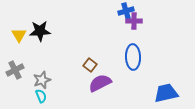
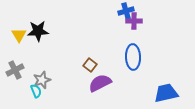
black star: moved 2 px left
cyan semicircle: moved 5 px left, 5 px up
